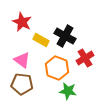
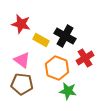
red star: moved 1 px left, 2 px down; rotated 12 degrees counterclockwise
